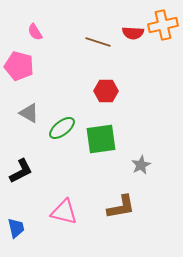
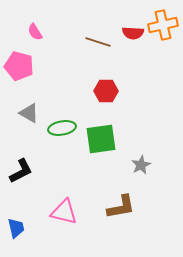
green ellipse: rotated 28 degrees clockwise
